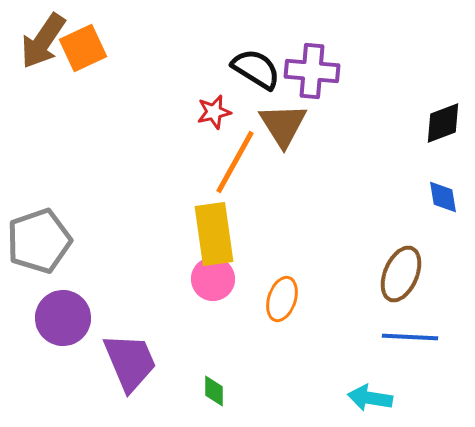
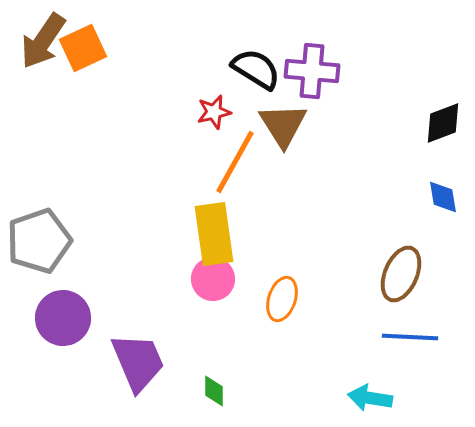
purple trapezoid: moved 8 px right
